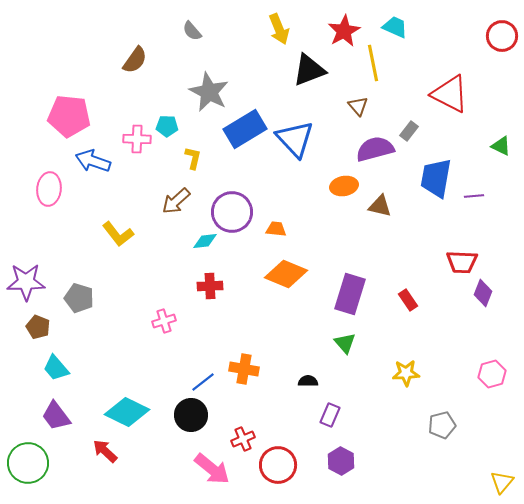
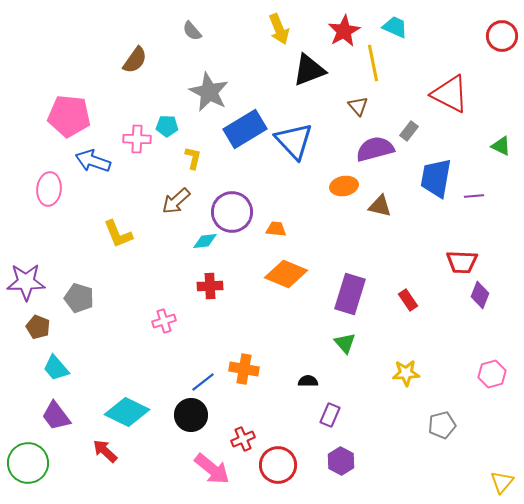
blue triangle at (295, 139): moved 1 px left, 2 px down
yellow L-shape at (118, 234): rotated 16 degrees clockwise
purple diamond at (483, 293): moved 3 px left, 2 px down
